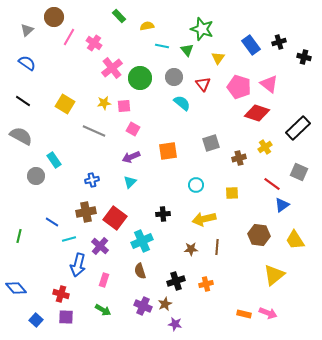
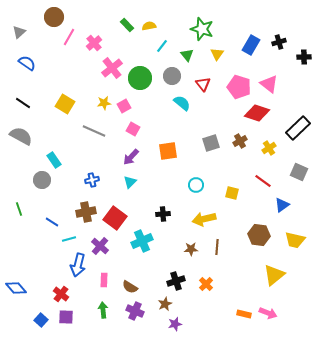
green rectangle at (119, 16): moved 8 px right, 9 px down
yellow semicircle at (147, 26): moved 2 px right
gray triangle at (27, 30): moved 8 px left, 2 px down
pink cross at (94, 43): rotated 14 degrees clockwise
blue rectangle at (251, 45): rotated 66 degrees clockwise
cyan line at (162, 46): rotated 64 degrees counterclockwise
green triangle at (187, 50): moved 5 px down
black cross at (304, 57): rotated 16 degrees counterclockwise
yellow triangle at (218, 58): moved 1 px left, 4 px up
gray circle at (174, 77): moved 2 px left, 1 px up
black line at (23, 101): moved 2 px down
pink square at (124, 106): rotated 24 degrees counterclockwise
yellow cross at (265, 147): moved 4 px right, 1 px down
purple arrow at (131, 157): rotated 24 degrees counterclockwise
brown cross at (239, 158): moved 1 px right, 17 px up; rotated 16 degrees counterclockwise
gray circle at (36, 176): moved 6 px right, 4 px down
red line at (272, 184): moved 9 px left, 3 px up
yellow square at (232, 193): rotated 16 degrees clockwise
green line at (19, 236): moved 27 px up; rotated 32 degrees counterclockwise
yellow trapezoid at (295, 240): rotated 45 degrees counterclockwise
brown semicircle at (140, 271): moved 10 px left, 16 px down; rotated 42 degrees counterclockwise
pink rectangle at (104, 280): rotated 16 degrees counterclockwise
orange cross at (206, 284): rotated 32 degrees counterclockwise
red cross at (61, 294): rotated 21 degrees clockwise
purple cross at (143, 306): moved 8 px left, 5 px down
green arrow at (103, 310): rotated 126 degrees counterclockwise
blue square at (36, 320): moved 5 px right
purple star at (175, 324): rotated 24 degrees counterclockwise
